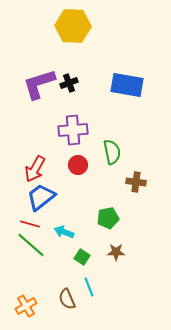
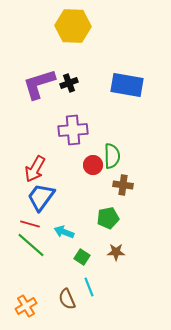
green semicircle: moved 4 px down; rotated 10 degrees clockwise
red circle: moved 15 px right
brown cross: moved 13 px left, 3 px down
blue trapezoid: rotated 16 degrees counterclockwise
